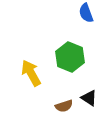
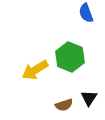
yellow arrow: moved 4 px right, 3 px up; rotated 92 degrees counterclockwise
black triangle: rotated 30 degrees clockwise
brown semicircle: moved 1 px up
